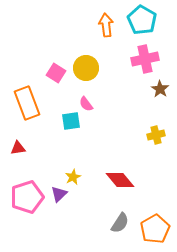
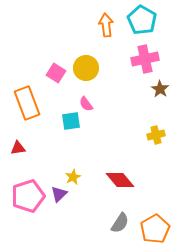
pink pentagon: moved 1 px right, 1 px up
